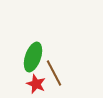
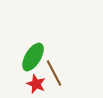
green ellipse: rotated 12 degrees clockwise
